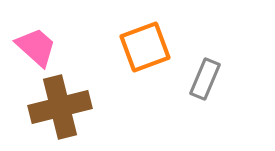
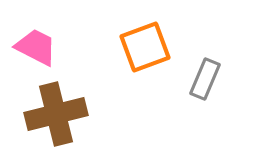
pink trapezoid: rotated 15 degrees counterclockwise
brown cross: moved 4 px left, 7 px down
